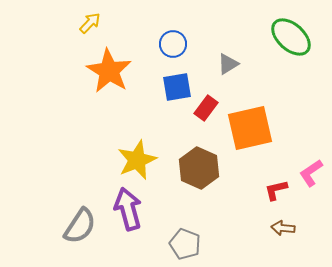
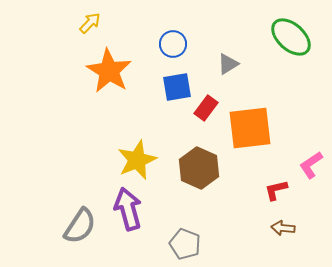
orange square: rotated 6 degrees clockwise
pink L-shape: moved 8 px up
